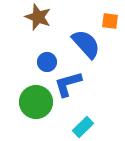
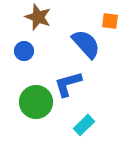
blue circle: moved 23 px left, 11 px up
cyan rectangle: moved 1 px right, 2 px up
